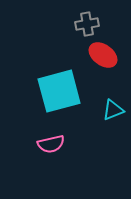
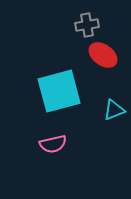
gray cross: moved 1 px down
cyan triangle: moved 1 px right
pink semicircle: moved 2 px right
